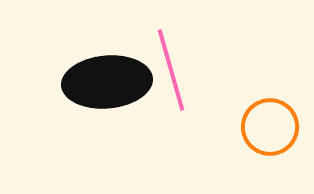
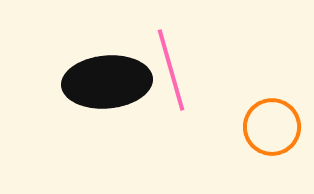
orange circle: moved 2 px right
